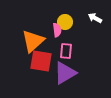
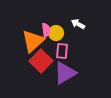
white arrow: moved 17 px left, 6 px down
yellow circle: moved 9 px left, 11 px down
pink semicircle: moved 11 px left
pink rectangle: moved 4 px left
red square: rotated 35 degrees clockwise
